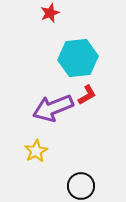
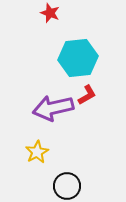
red star: rotated 30 degrees counterclockwise
purple arrow: rotated 9 degrees clockwise
yellow star: moved 1 px right, 1 px down
black circle: moved 14 px left
